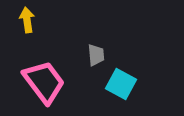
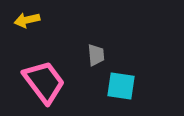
yellow arrow: rotated 95 degrees counterclockwise
cyan square: moved 2 px down; rotated 20 degrees counterclockwise
